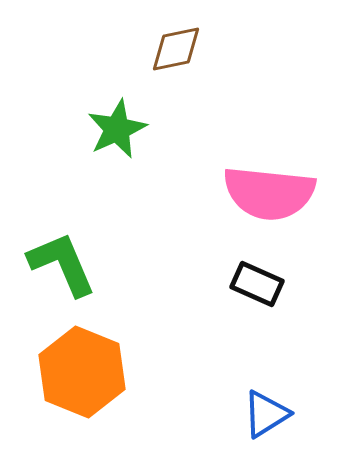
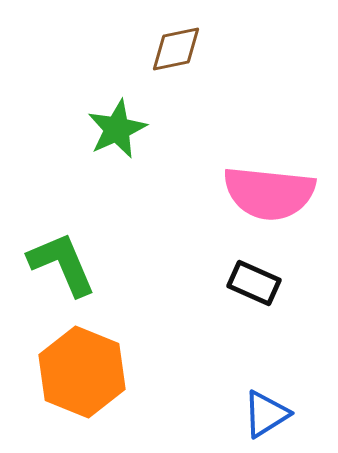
black rectangle: moved 3 px left, 1 px up
